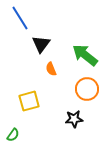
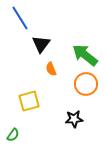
orange circle: moved 1 px left, 5 px up
